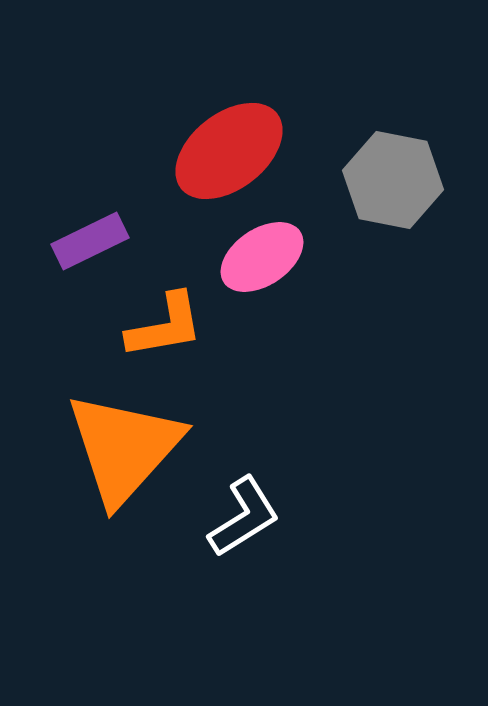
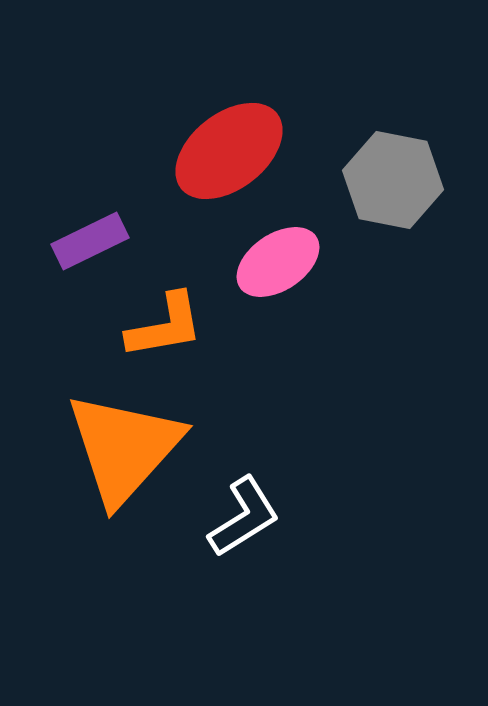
pink ellipse: moved 16 px right, 5 px down
